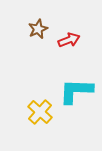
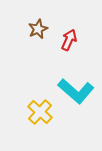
red arrow: rotated 45 degrees counterclockwise
cyan L-shape: rotated 141 degrees counterclockwise
